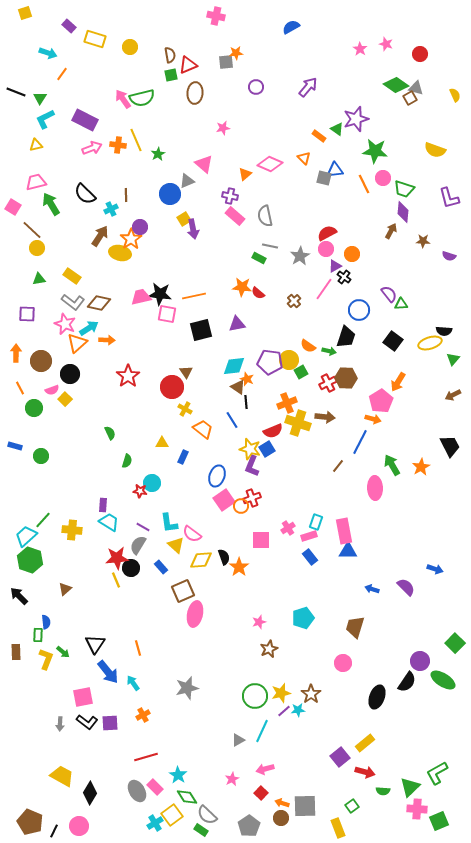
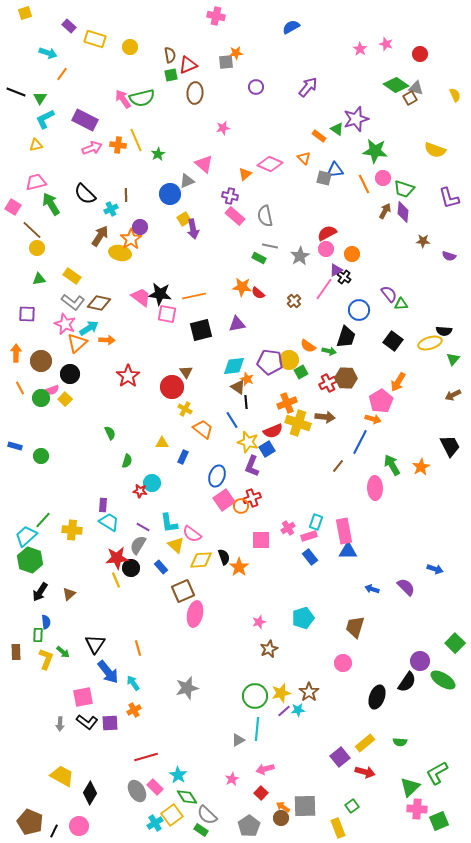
brown arrow at (391, 231): moved 6 px left, 20 px up
purple triangle at (335, 266): moved 1 px right, 4 px down
pink trapezoid at (141, 297): rotated 50 degrees clockwise
green circle at (34, 408): moved 7 px right, 10 px up
yellow star at (250, 449): moved 2 px left, 7 px up
brown triangle at (65, 589): moved 4 px right, 5 px down
black arrow at (19, 596): moved 21 px right, 4 px up; rotated 102 degrees counterclockwise
brown star at (311, 694): moved 2 px left, 2 px up
orange cross at (143, 715): moved 9 px left, 5 px up
cyan line at (262, 731): moved 5 px left, 2 px up; rotated 20 degrees counterclockwise
green semicircle at (383, 791): moved 17 px right, 49 px up
orange arrow at (282, 803): moved 1 px right, 4 px down; rotated 16 degrees clockwise
